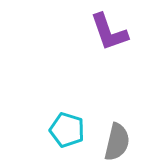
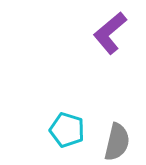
purple L-shape: moved 1 px right, 1 px down; rotated 69 degrees clockwise
